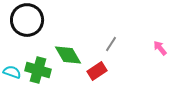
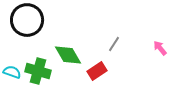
gray line: moved 3 px right
green cross: moved 1 px down
